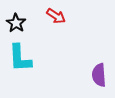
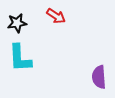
black star: moved 1 px right; rotated 30 degrees clockwise
purple semicircle: moved 2 px down
